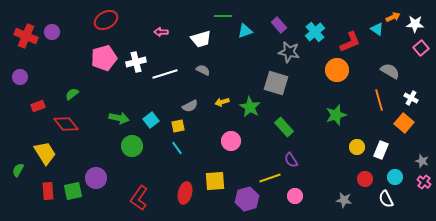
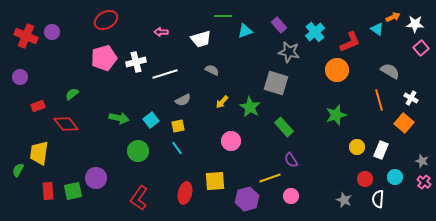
gray semicircle at (203, 70): moved 9 px right
yellow arrow at (222, 102): rotated 32 degrees counterclockwise
gray semicircle at (190, 106): moved 7 px left, 6 px up
green circle at (132, 146): moved 6 px right, 5 px down
yellow trapezoid at (45, 153): moved 6 px left; rotated 140 degrees counterclockwise
pink circle at (295, 196): moved 4 px left
white semicircle at (386, 199): moved 8 px left; rotated 30 degrees clockwise
gray star at (344, 200): rotated 14 degrees clockwise
